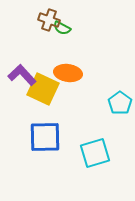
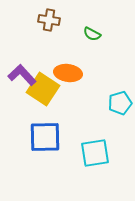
brown cross: rotated 10 degrees counterclockwise
green semicircle: moved 30 px right, 6 px down
yellow square: rotated 8 degrees clockwise
cyan pentagon: rotated 20 degrees clockwise
cyan square: rotated 8 degrees clockwise
